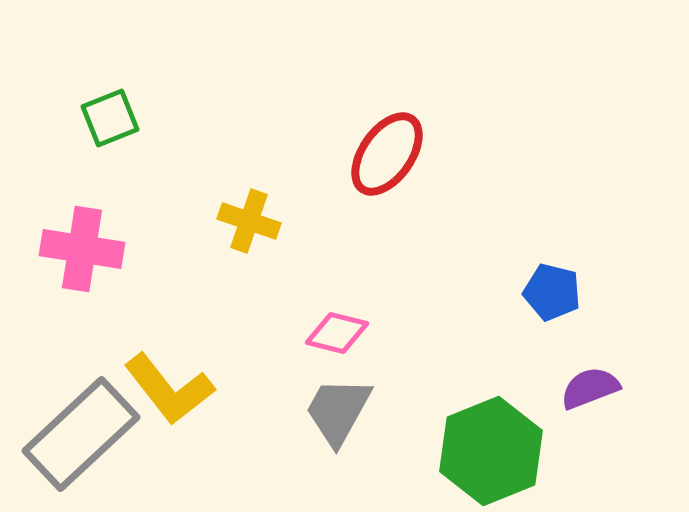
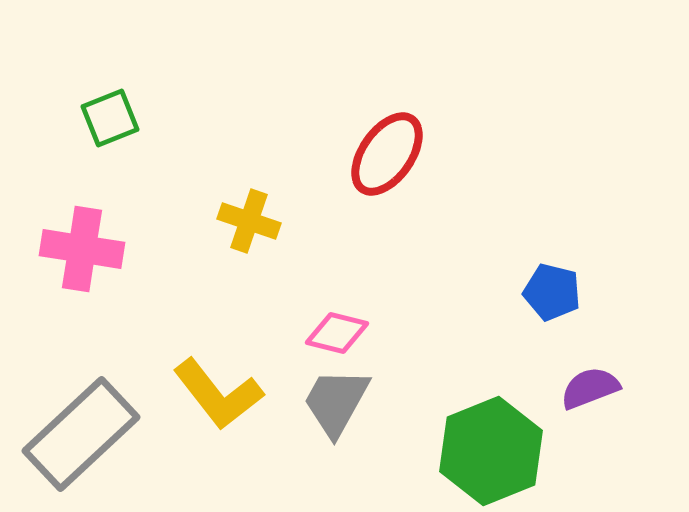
yellow L-shape: moved 49 px right, 5 px down
gray trapezoid: moved 2 px left, 9 px up
